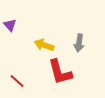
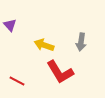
gray arrow: moved 2 px right, 1 px up
red L-shape: rotated 16 degrees counterclockwise
red line: rotated 14 degrees counterclockwise
